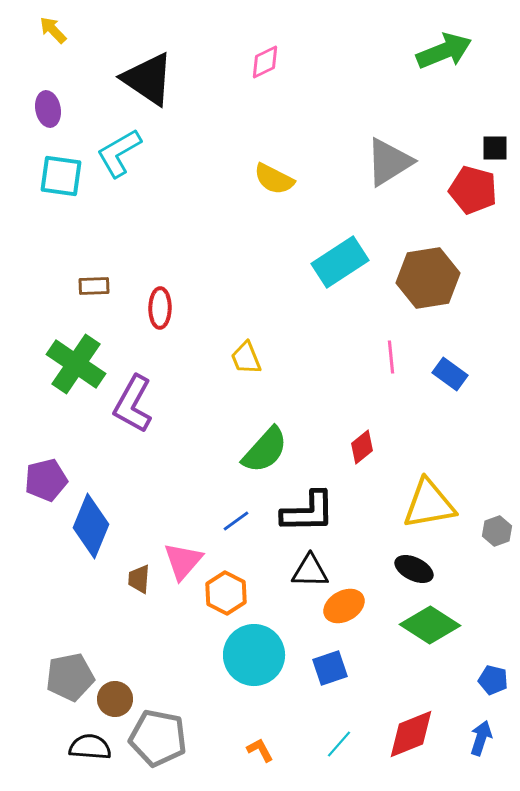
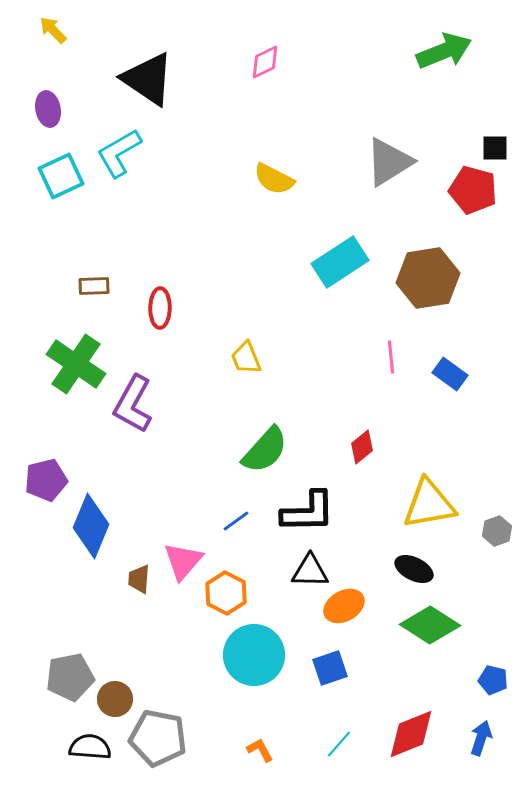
cyan square at (61, 176): rotated 33 degrees counterclockwise
